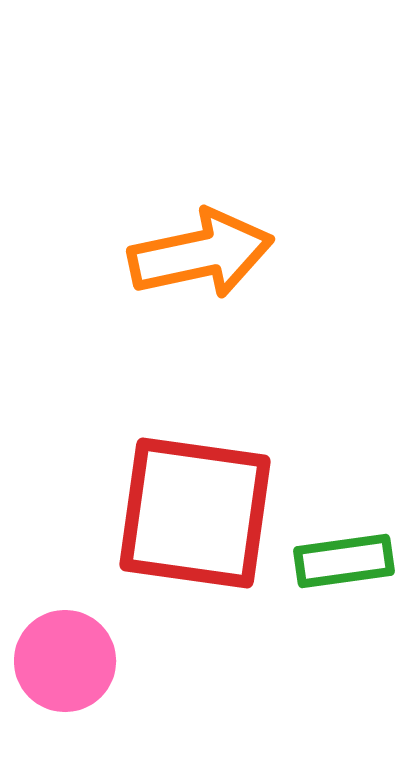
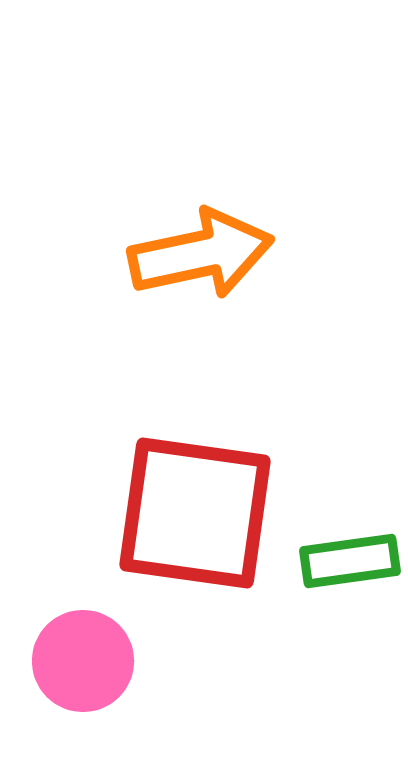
green rectangle: moved 6 px right
pink circle: moved 18 px right
